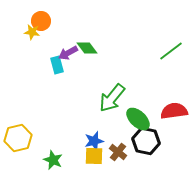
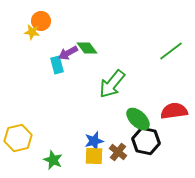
green arrow: moved 14 px up
